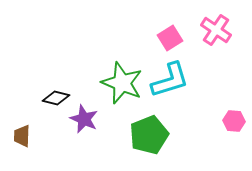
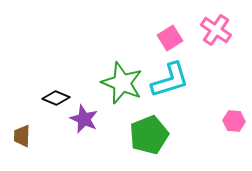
black diamond: rotated 8 degrees clockwise
